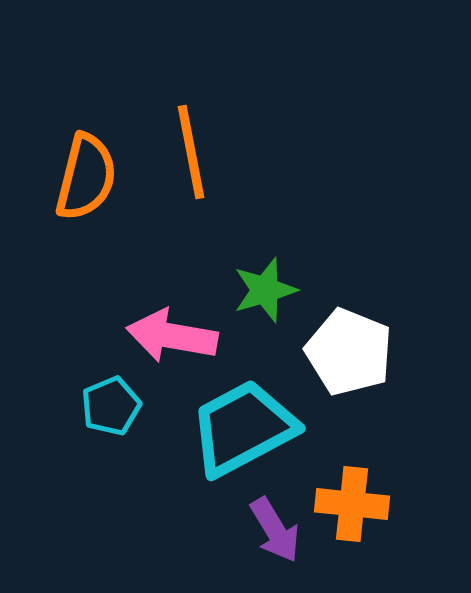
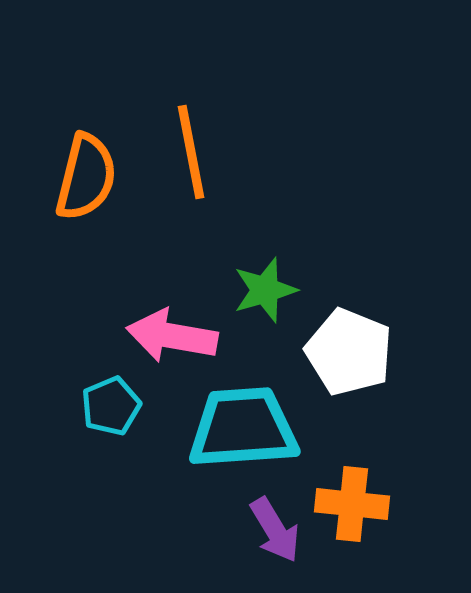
cyan trapezoid: rotated 24 degrees clockwise
